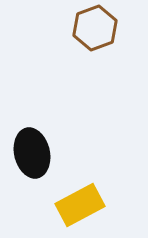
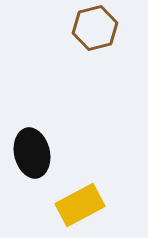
brown hexagon: rotated 6 degrees clockwise
